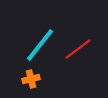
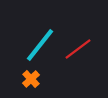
orange cross: rotated 30 degrees counterclockwise
